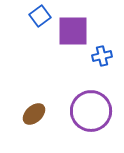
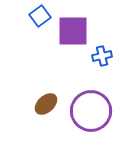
brown ellipse: moved 12 px right, 10 px up
